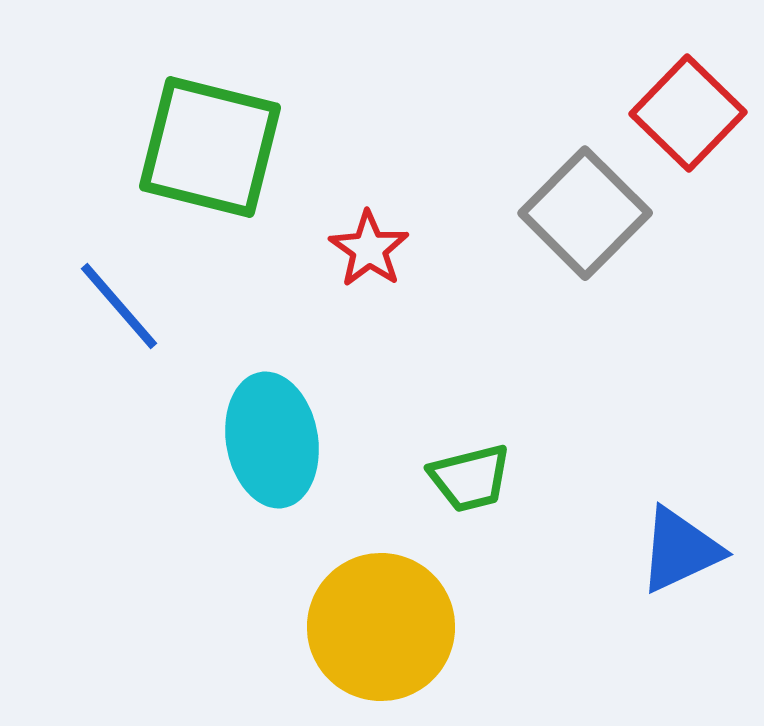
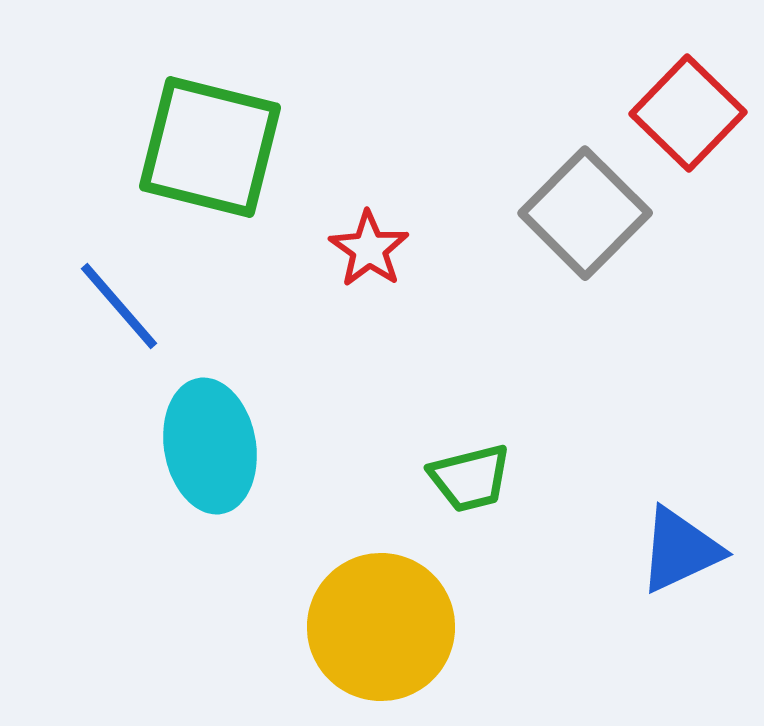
cyan ellipse: moved 62 px left, 6 px down
